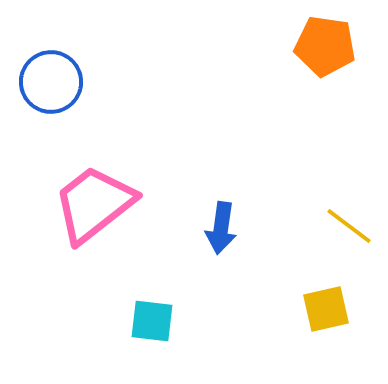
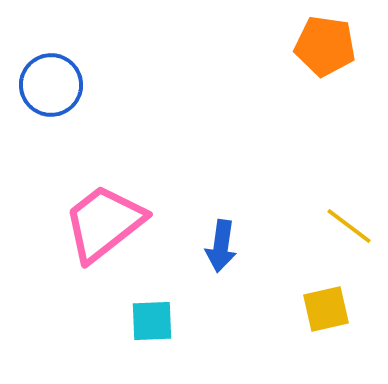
blue circle: moved 3 px down
pink trapezoid: moved 10 px right, 19 px down
blue arrow: moved 18 px down
cyan square: rotated 9 degrees counterclockwise
